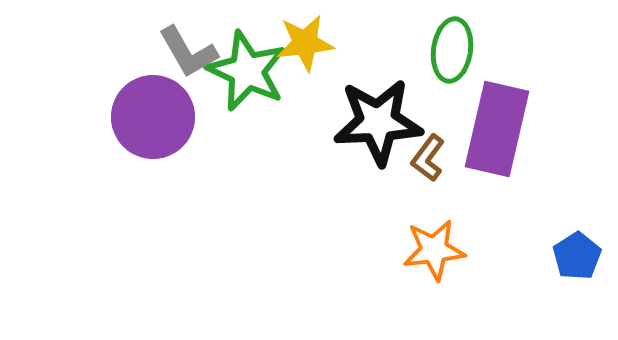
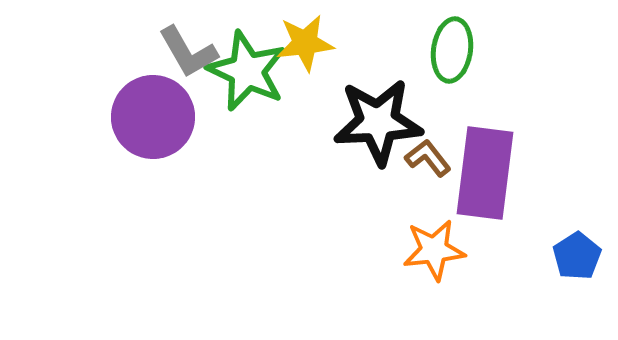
purple rectangle: moved 12 px left, 44 px down; rotated 6 degrees counterclockwise
brown L-shape: rotated 105 degrees clockwise
